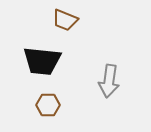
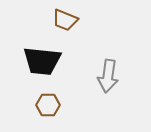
gray arrow: moved 1 px left, 5 px up
